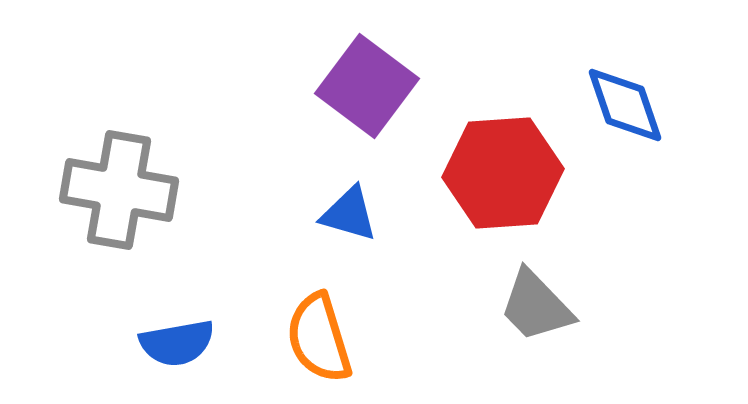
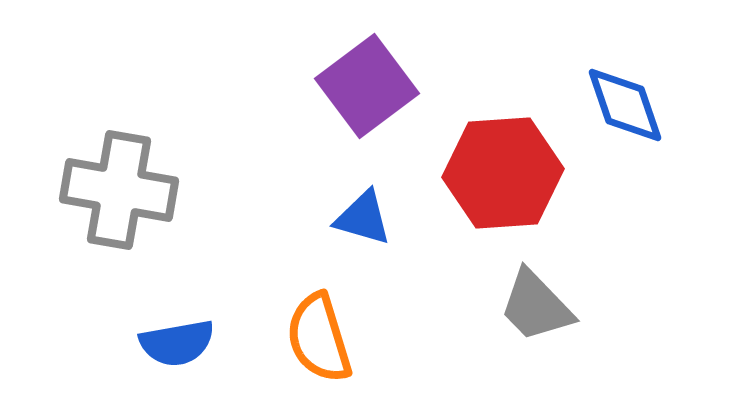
purple square: rotated 16 degrees clockwise
blue triangle: moved 14 px right, 4 px down
